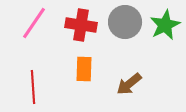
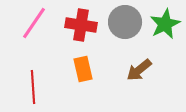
green star: moved 1 px up
orange rectangle: moved 1 px left; rotated 15 degrees counterclockwise
brown arrow: moved 10 px right, 14 px up
